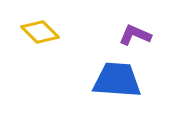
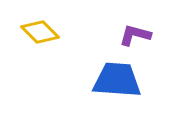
purple L-shape: rotated 8 degrees counterclockwise
